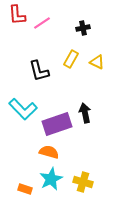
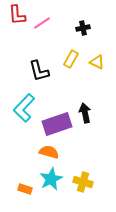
cyan L-shape: moved 1 px right, 1 px up; rotated 88 degrees clockwise
